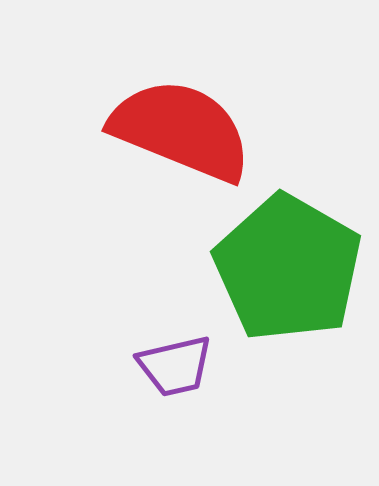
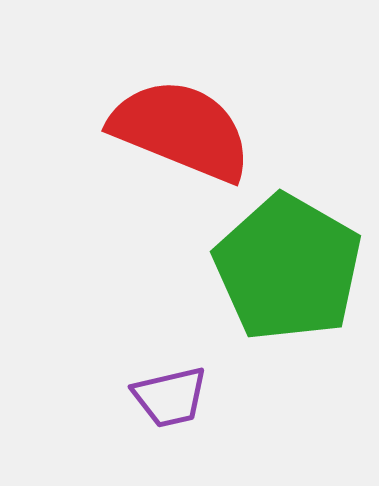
purple trapezoid: moved 5 px left, 31 px down
